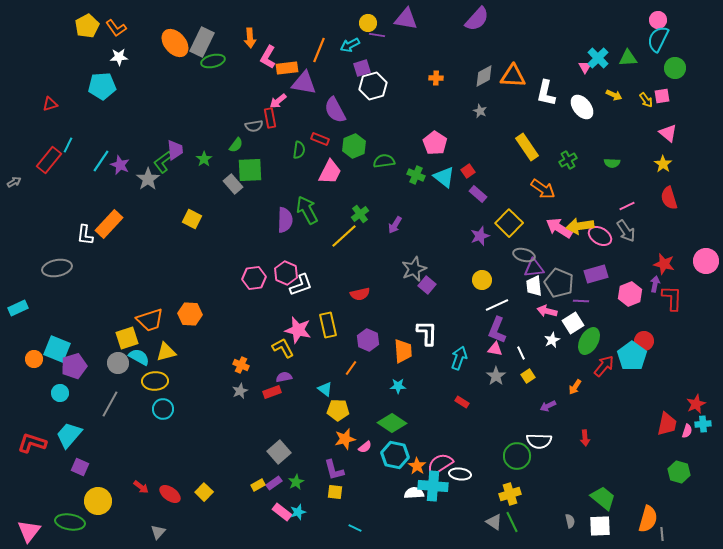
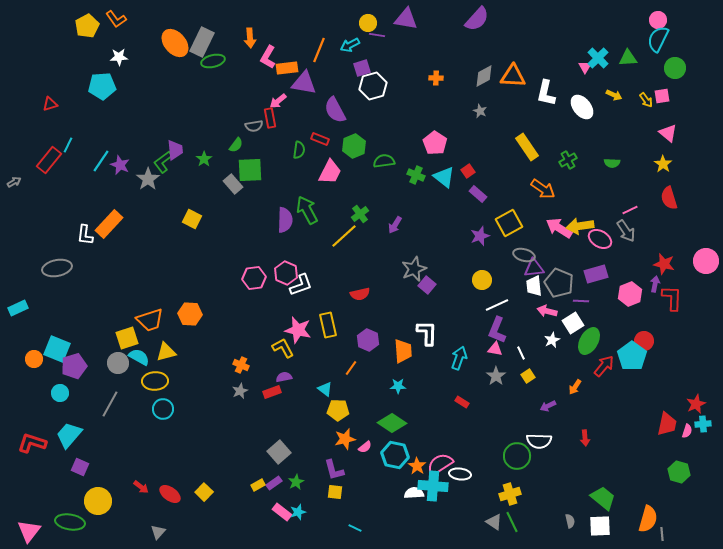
orange L-shape at (116, 28): moved 9 px up
pink line at (627, 206): moved 3 px right, 4 px down
yellow square at (509, 223): rotated 16 degrees clockwise
pink ellipse at (600, 236): moved 3 px down
